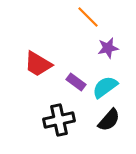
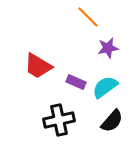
red trapezoid: moved 2 px down
purple rectangle: rotated 12 degrees counterclockwise
black semicircle: moved 3 px right, 1 px down
